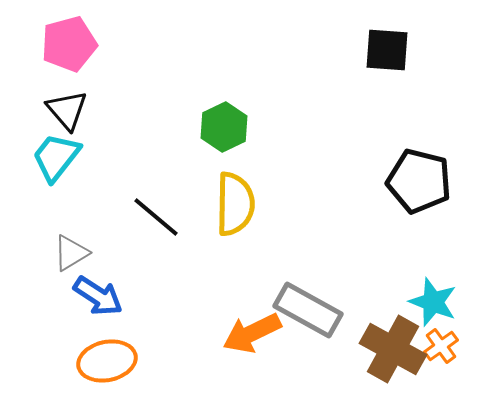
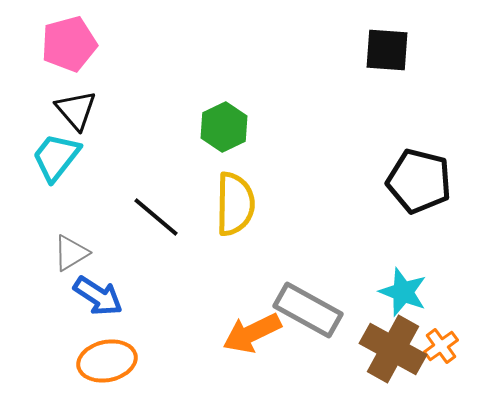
black triangle: moved 9 px right
cyan star: moved 30 px left, 10 px up
